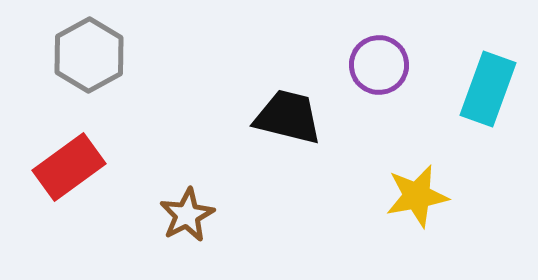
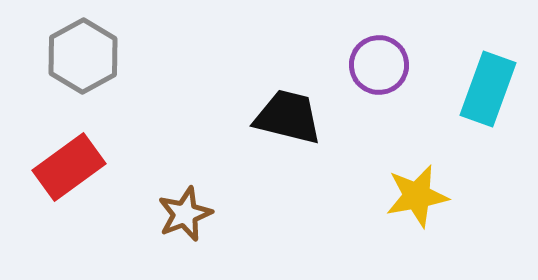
gray hexagon: moved 6 px left, 1 px down
brown star: moved 2 px left, 1 px up; rotated 6 degrees clockwise
